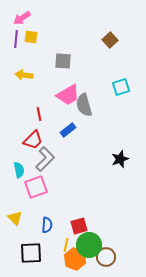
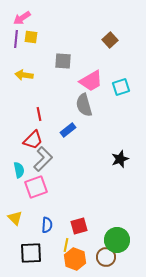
pink trapezoid: moved 23 px right, 14 px up
gray L-shape: moved 2 px left
green circle: moved 28 px right, 5 px up
